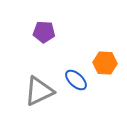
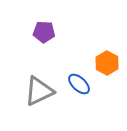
orange hexagon: moved 2 px right; rotated 25 degrees clockwise
blue ellipse: moved 3 px right, 4 px down
